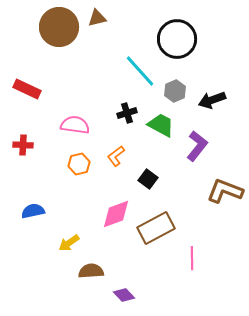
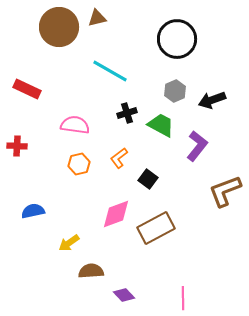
cyan line: moved 30 px left; rotated 18 degrees counterclockwise
red cross: moved 6 px left, 1 px down
orange L-shape: moved 3 px right, 2 px down
brown L-shape: rotated 42 degrees counterclockwise
pink line: moved 9 px left, 40 px down
